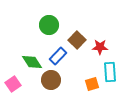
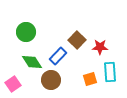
green circle: moved 23 px left, 7 px down
orange square: moved 2 px left, 5 px up
